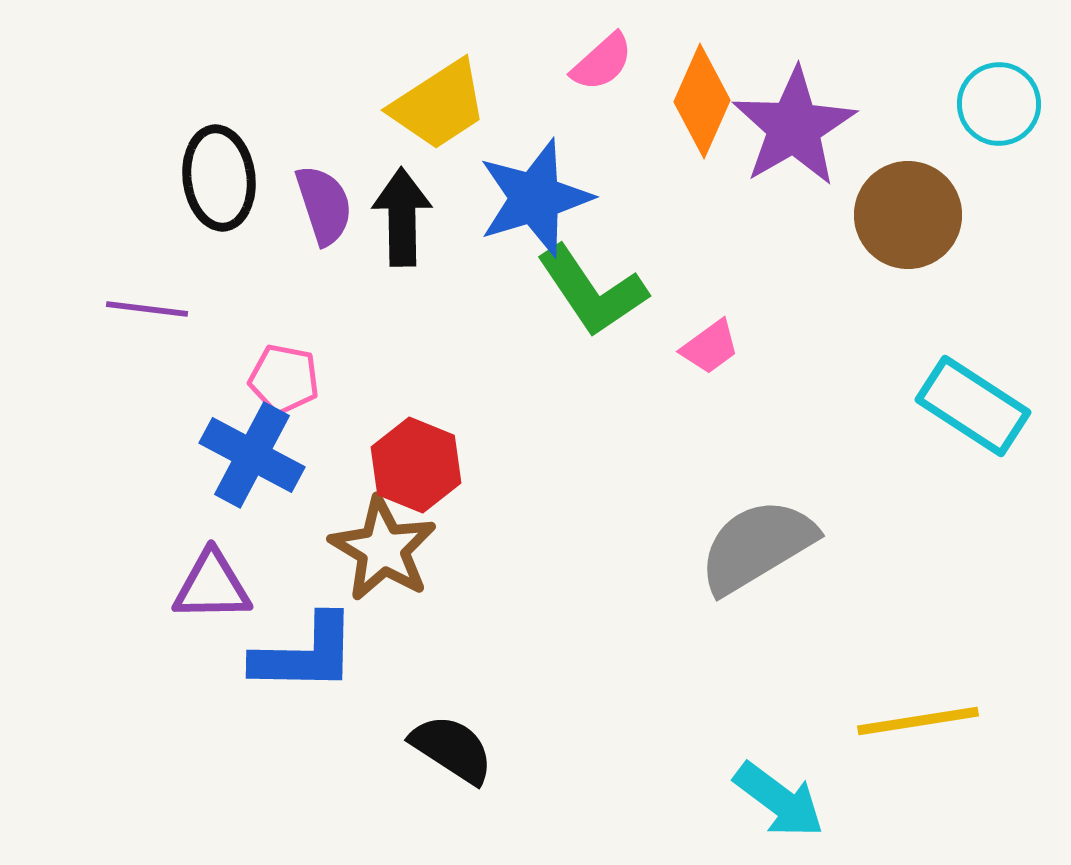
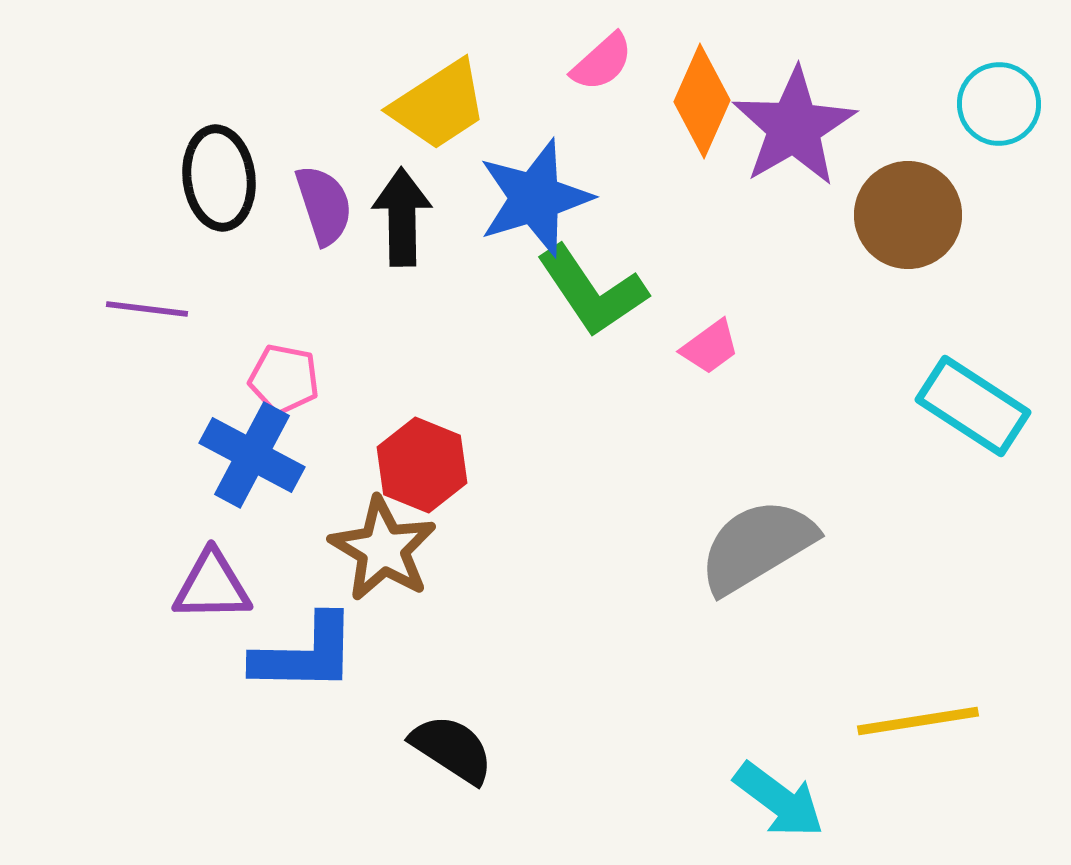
red hexagon: moved 6 px right
